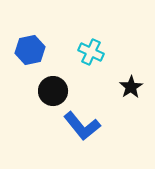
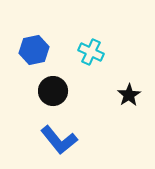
blue hexagon: moved 4 px right
black star: moved 2 px left, 8 px down
blue L-shape: moved 23 px left, 14 px down
